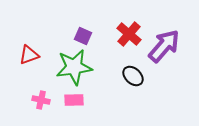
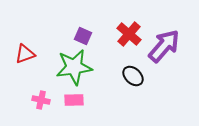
red triangle: moved 4 px left, 1 px up
